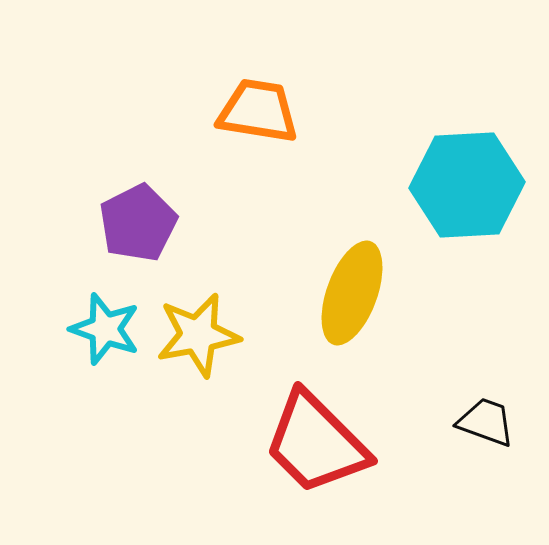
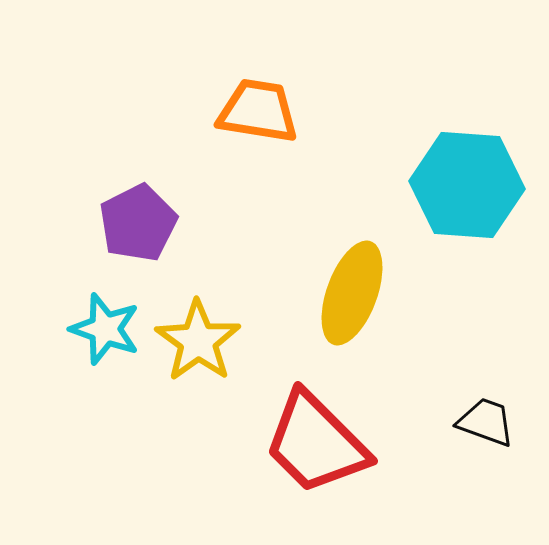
cyan hexagon: rotated 7 degrees clockwise
yellow star: moved 6 px down; rotated 26 degrees counterclockwise
